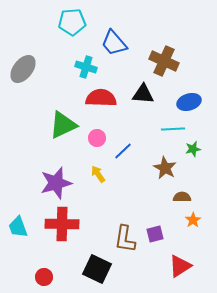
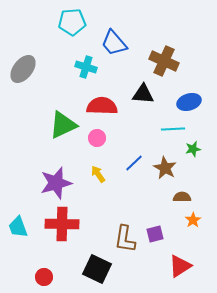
red semicircle: moved 1 px right, 8 px down
blue line: moved 11 px right, 12 px down
